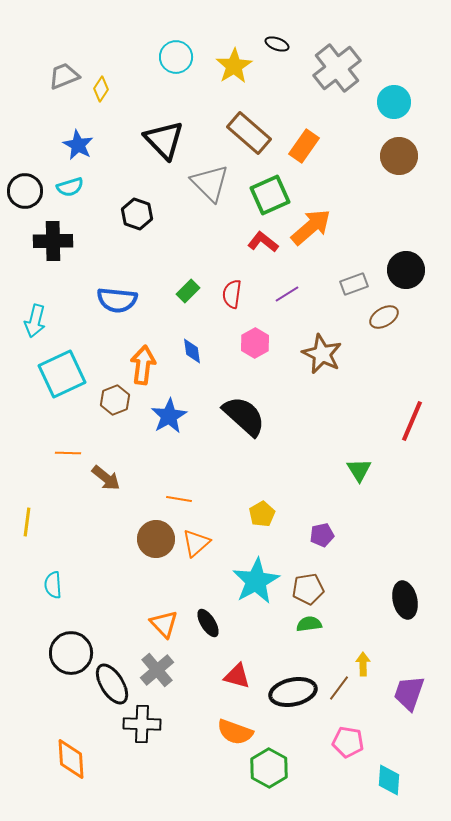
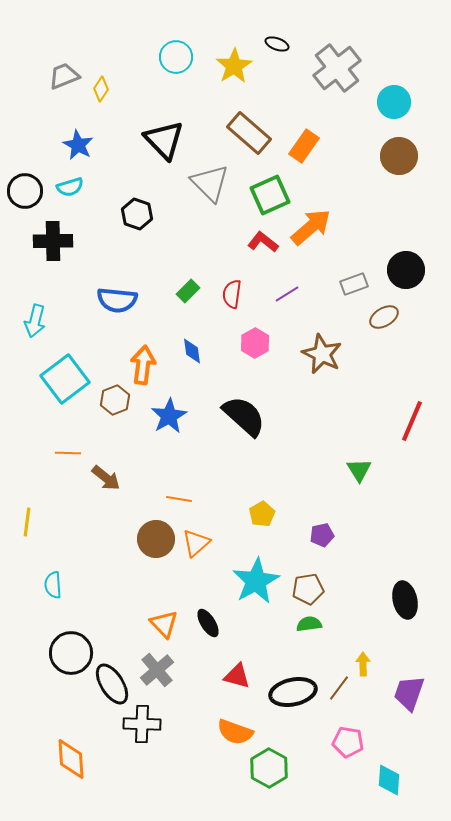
cyan square at (62, 374): moved 3 px right, 5 px down; rotated 12 degrees counterclockwise
